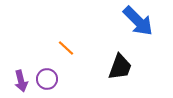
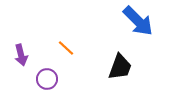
purple arrow: moved 26 px up
